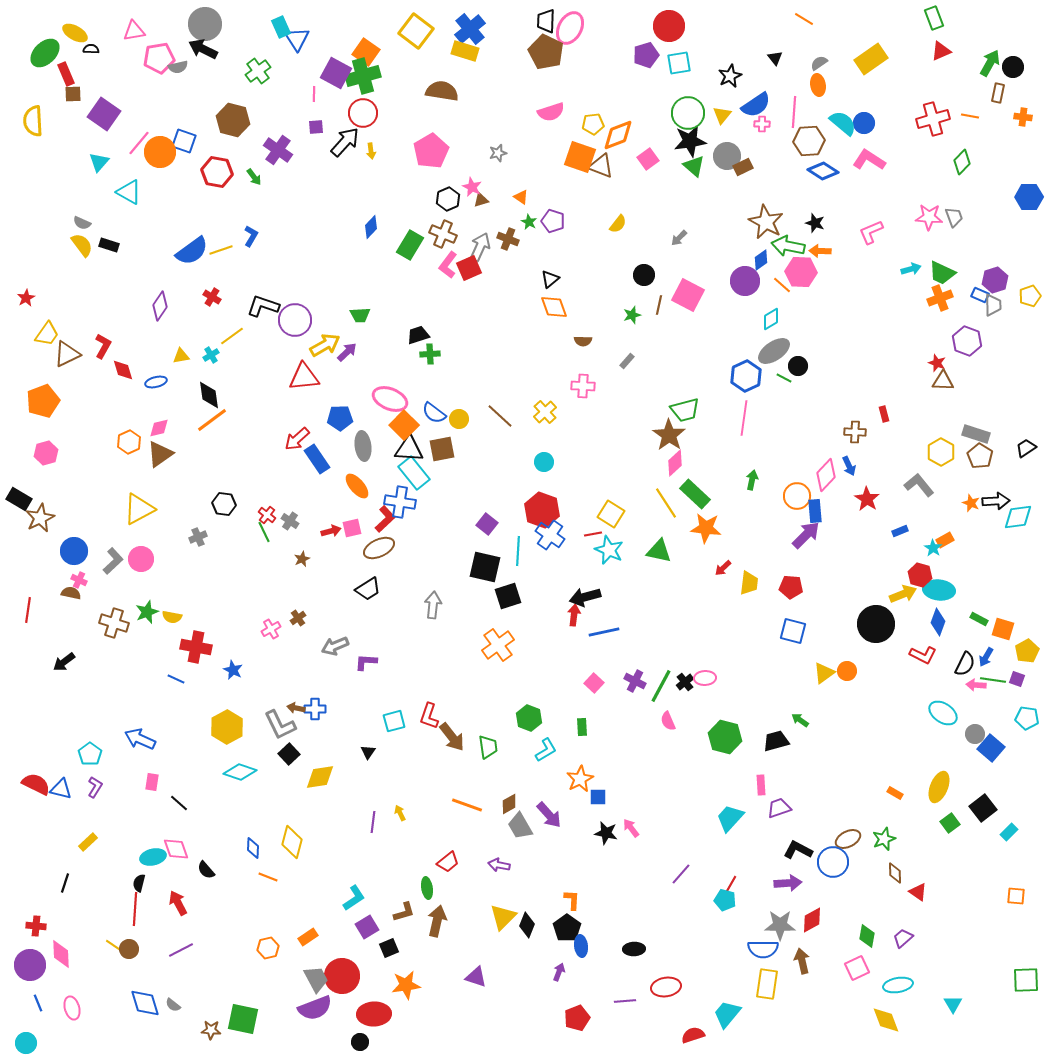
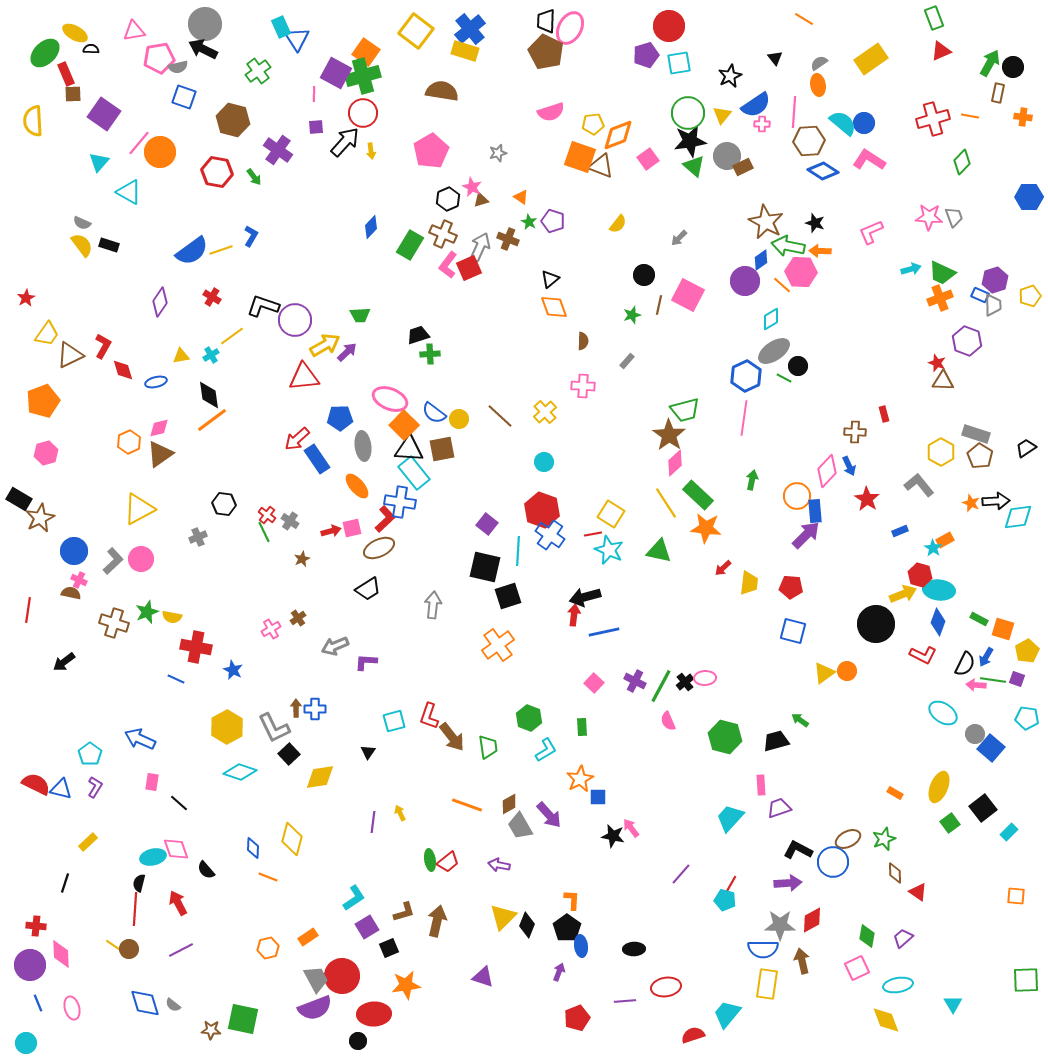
blue square at (184, 141): moved 44 px up
purple diamond at (160, 306): moved 4 px up
brown semicircle at (583, 341): rotated 90 degrees counterclockwise
brown triangle at (67, 354): moved 3 px right, 1 px down
pink diamond at (826, 475): moved 1 px right, 4 px up
green rectangle at (695, 494): moved 3 px right, 1 px down
brown arrow at (296, 708): rotated 78 degrees clockwise
gray L-shape at (280, 725): moved 6 px left, 3 px down
black star at (606, 833): moved 7 px right, 3 px down
yellow diamond at (292, 842): moved 3 px up
green ellipse at (427, 888): moved 3 px right, 28 px up
purple triangle at (476, 977): moved 7 px right
black circle at (360, 1042): moved 2 px left, 1 px up
